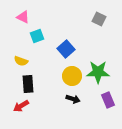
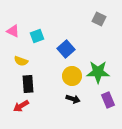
pink triangle: moved 10 px left, 14 px down
